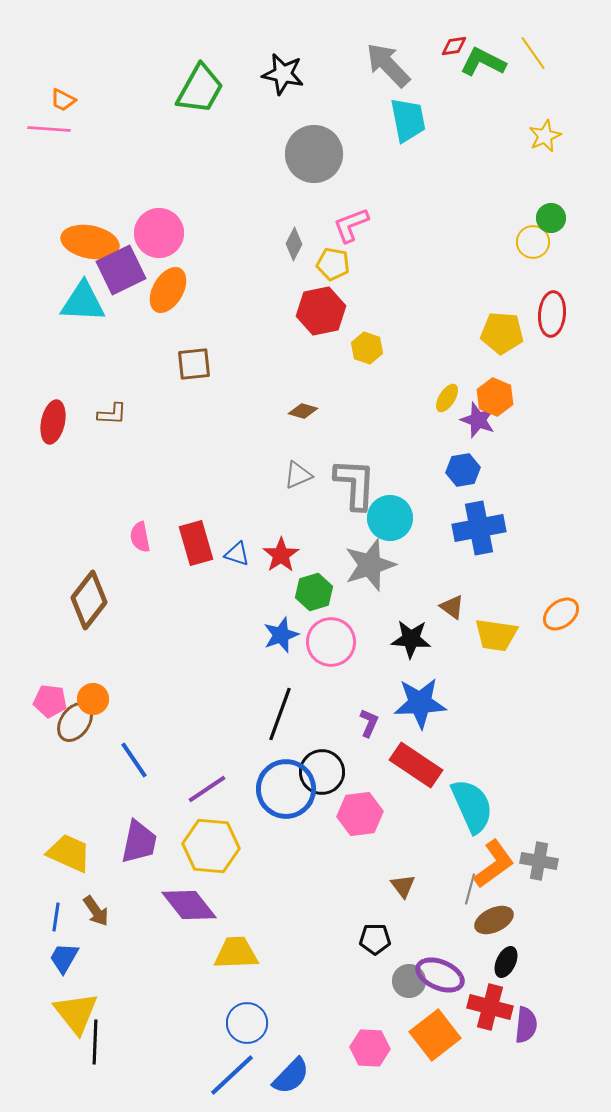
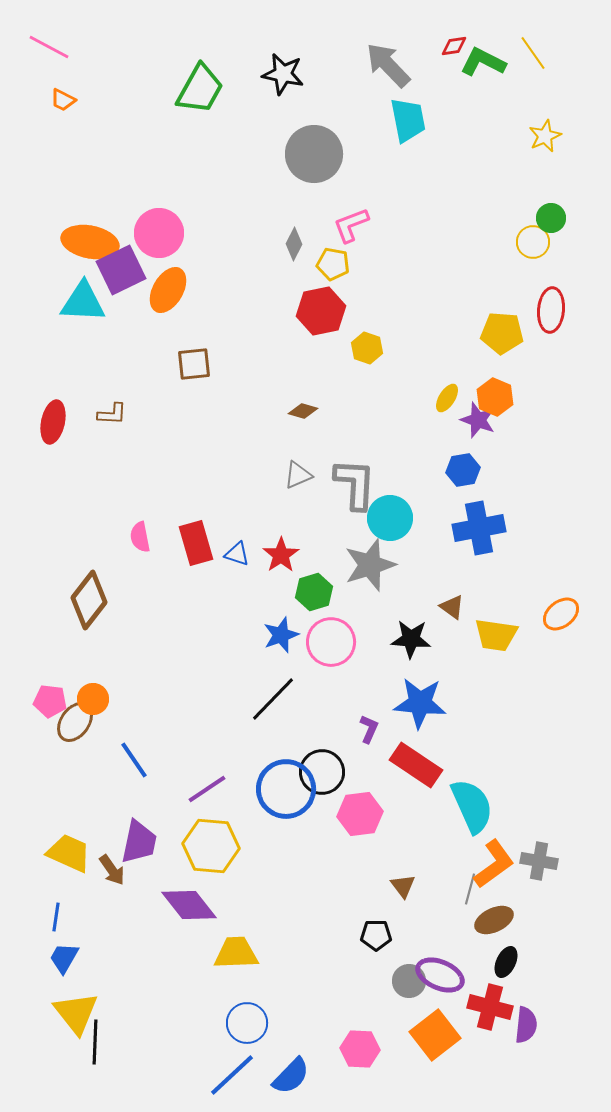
pink line at (49, 129): moved 82 px up; rotated 24 degrees clockwise
red ellipse at (552, 314): moved 1 px left, 4 px up
blue star at (420, 703): rotated 8 degrees clockwise
black line at (280, 714): moved 7 px left, 15 px up; rotated 24 degrees clockwise
purple L-shape at (369, 723): moved 6 px down
brown arrow at (96, 911): moved 16 px right, 41 px up
black pentagon at (375, 939): moved 1 px right, 4 px up
pink hexagon at (370, 1048): moved 10 px left, 1 px down
